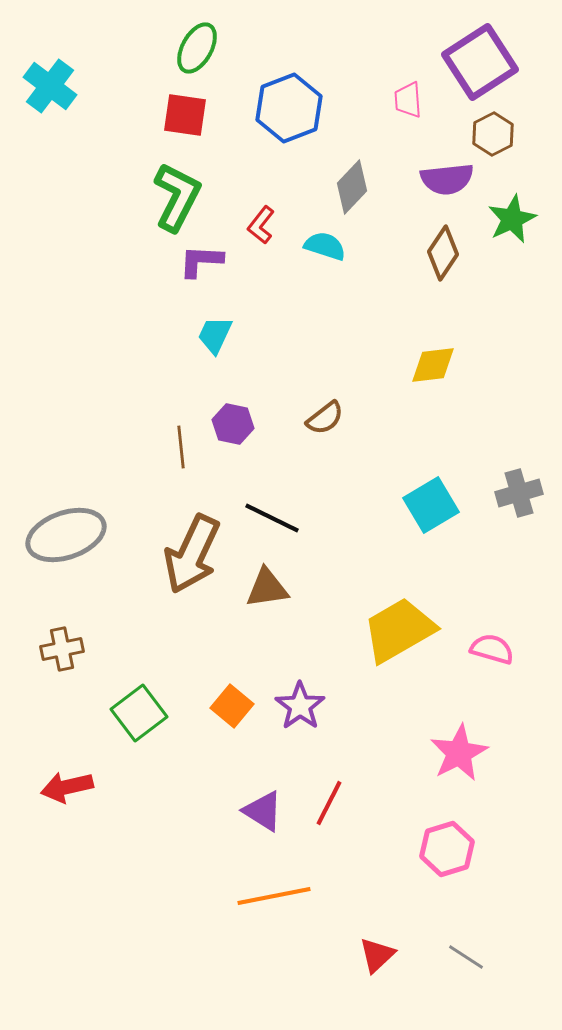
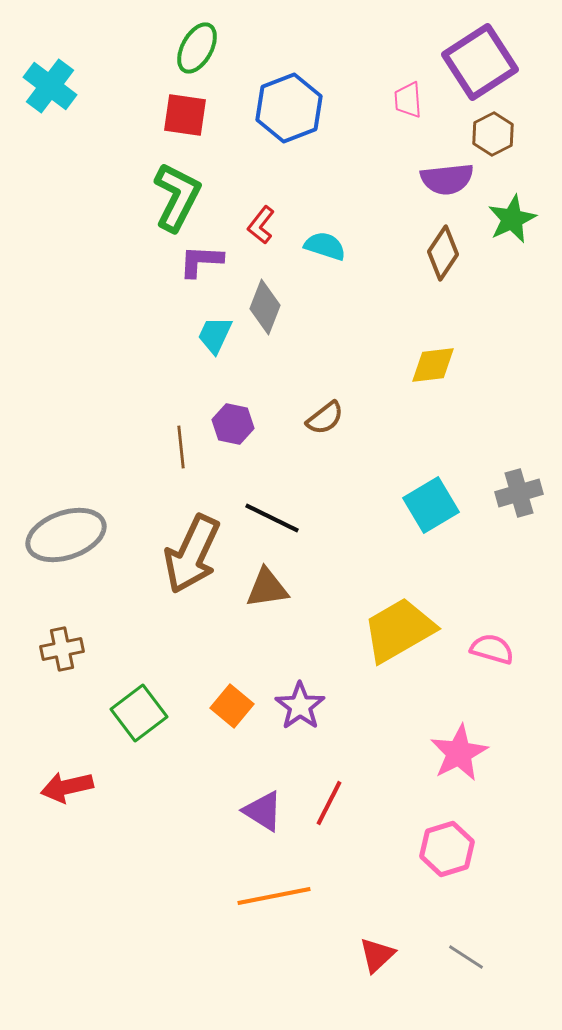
gray diamond: moved 87 px left, 120 px down; rotated 22 degrees counterclockwise
